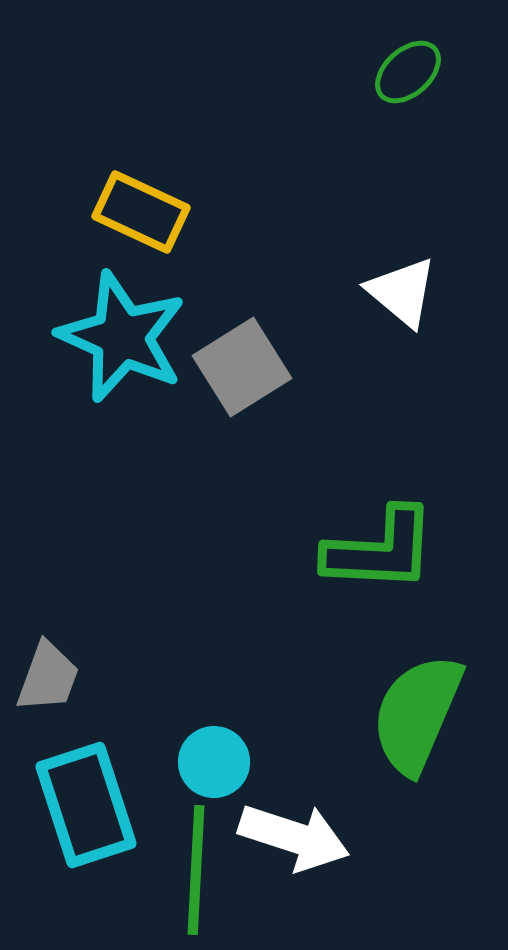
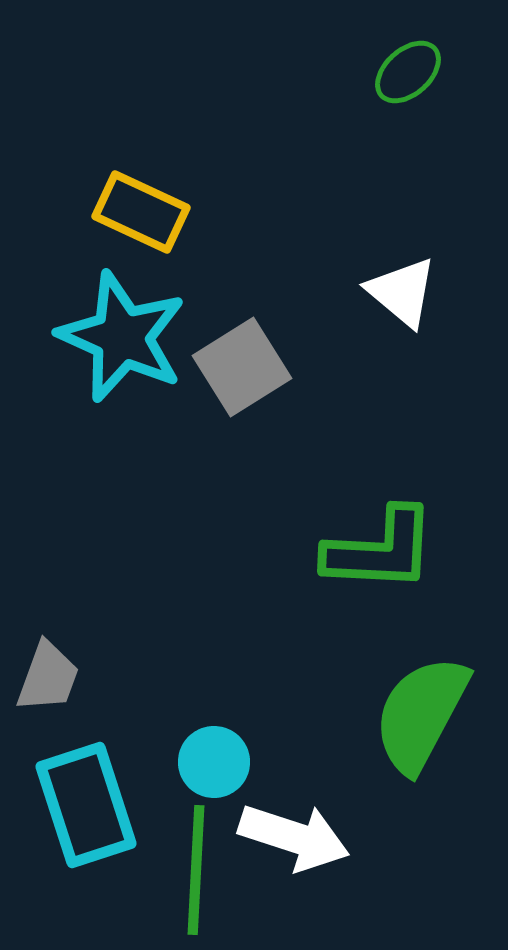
green semicircle: moved 4 px right; rotated 5 degrees clockwise
